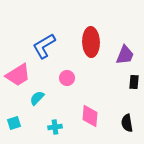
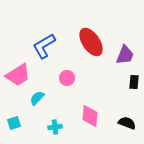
red ellipse: rotated 32 degrees counterclockwise
black semicircle: rotated 120 degrees clockwise
